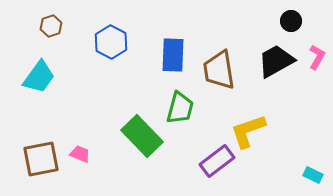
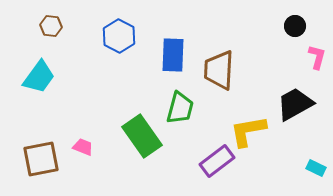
black circle: moved 4 px right, 5 px down
brown hexagon: rotated 25 degrees clockwise
blue hexagon: moved 8 px right, 6 px up
pink L-shape: rotated 15 degrees counterclockwise
black trapezoid: moved 19 px right, 43 px down
brown trapezoid: rotated 12 degrees clockwise
yellow L-shape: rotated 9 degrees clockwise
green rectangle: rotated 9 degrees clockwise
pink trapezoid: moved 3 px right, 7 px up
cyan rectangle: moved 3 px right, 7 px up
